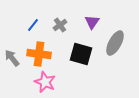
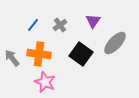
purple triangle: moved 1 px right, 1 px up
gray ellipse: rotated 15 degrees clockwise
black square: rotated 20 degrees clockwise
